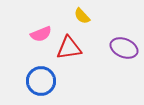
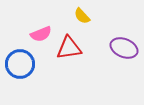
blue circle: moved 21 px left, 17 px up
